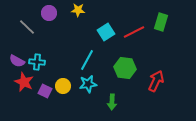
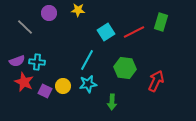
gray line: moved 2 px left
purple semicircle: rotated 49 degrees counterclockwise
